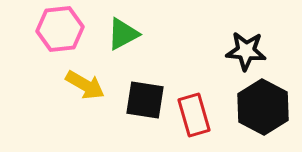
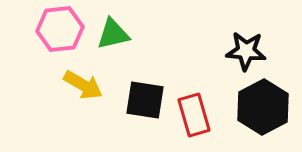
green triangle: moved 10 px left; rotated 15 degrees clockwise
yellow arrow: moved 2 px left
black hexagon: rotated 4 degrees clockwise
